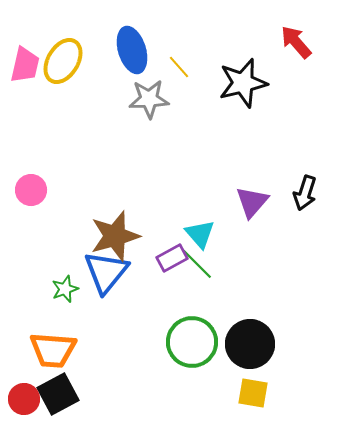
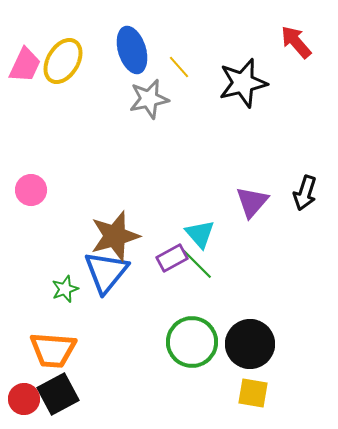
pink trapezoid: rotated 12 degrees clockwise
gray star: rotated 9 degrees counterclockwise
